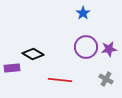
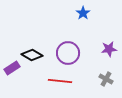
purple circle: moved 18 px left, 6 px down
black diamond: moved 1 px left, 1 px down
purple rectangle: rotated 28 degrees counterclockwise
red line: moved 1 px down
